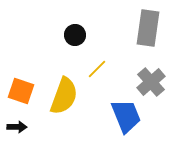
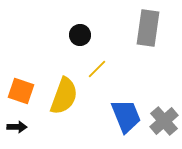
black circle: moved 5 px right
gray cross: moved 13 px right, 39 px down
